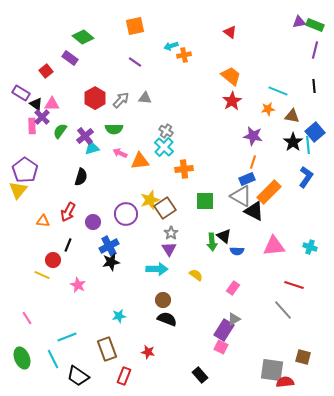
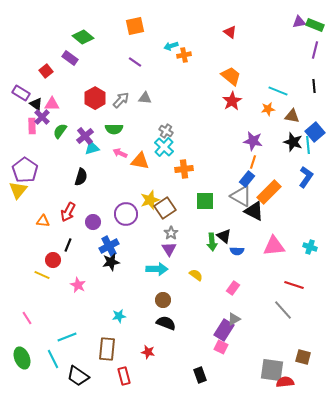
purple star at (253, 136): moved 5 px down
black star at (293, 142): rotated 18 degrees counterclockwise
orange triangle at (140, 161): rotated 18 degrees clockwise
blue rectangle at (247, 179): rotated 28 degrees counterclockwise
black semicircle at (167, 319): moved 1 px left, 4 px down
brown rectangle at (107, 349): rotated 25 degrees clockwise
black rectangle at (200, 375): rotated 21 degrees clockwise
red rectangle at (124, 376): rotated 36 degrees counterclockwise
